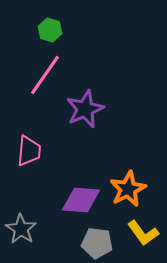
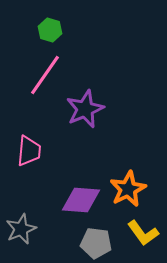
gray star: rotated 16 degrees clockwise
gray pentagon: moved 1 px left
